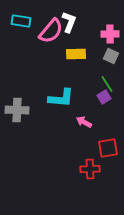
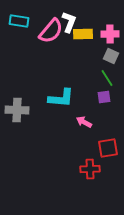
cyan rectangle: moved 2 px left
yellow rectangle: moved 7 px right, 20 px up
green line: moved 6 px up
purple square: rotated 24 degrees clockwise
